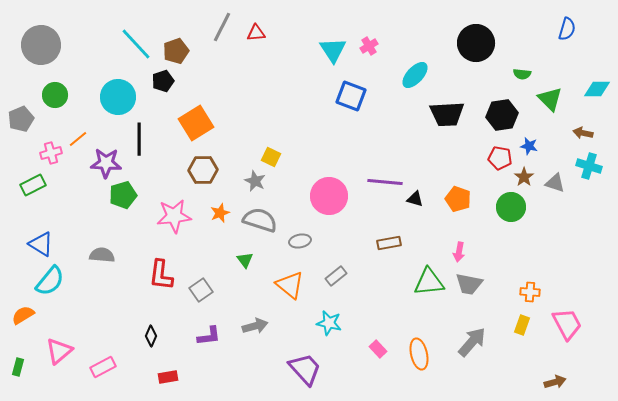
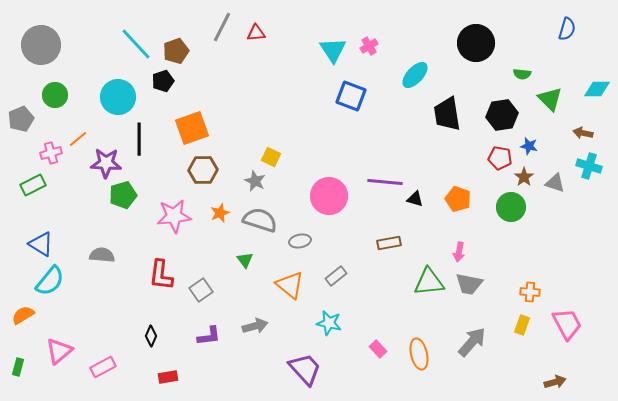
black trapezoid at (447, 114): rotated 84 degrees clockwise
orange square at (196, 123): moved 4 px left, 5 px down; rotated 12 degrees clockwise
